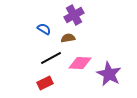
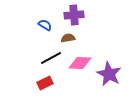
purple cross: rotated 24 degrees clockwise
blue semicircle: moved 1 px right, 4 px up
